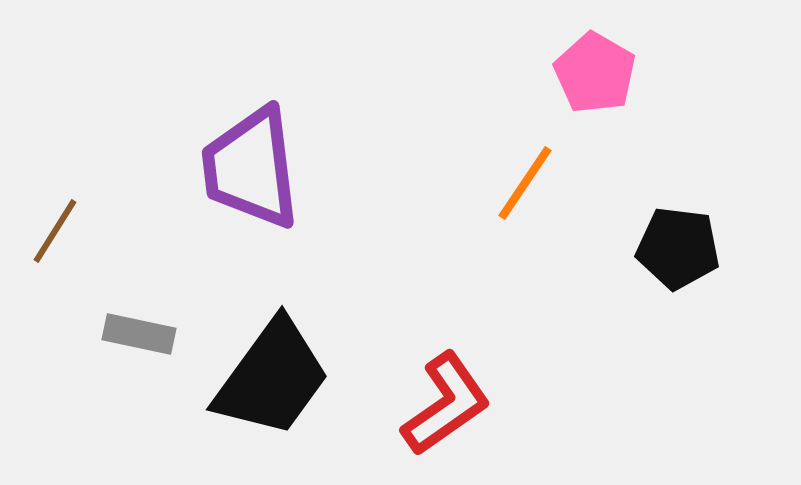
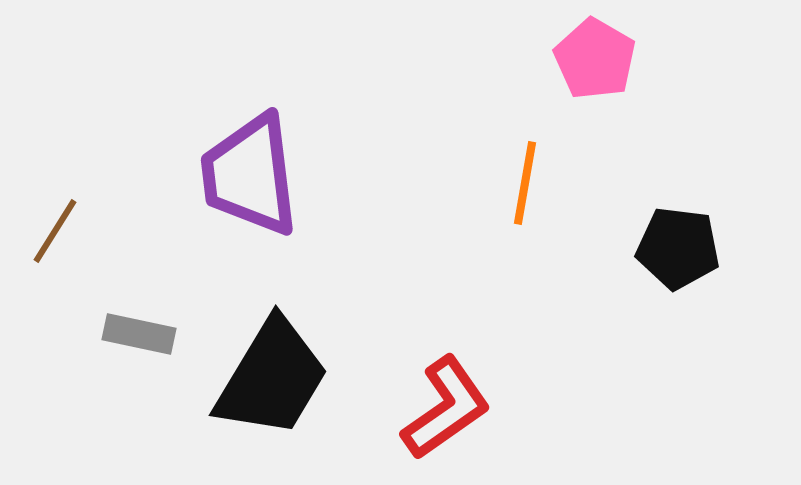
pink pentagon: moved 14 px up
purple trapezoid: moved 1 px left, 7 px down
orange line: rotated 24 degrees counterclockwise
black trapezoid: rotated 5 degrees counterclockwise
red L-shape: moved 4 px down
